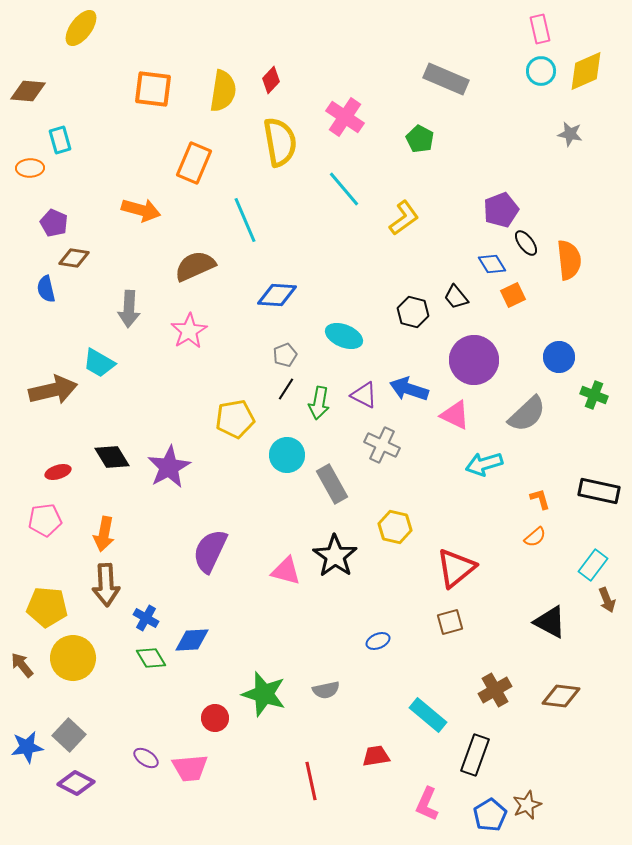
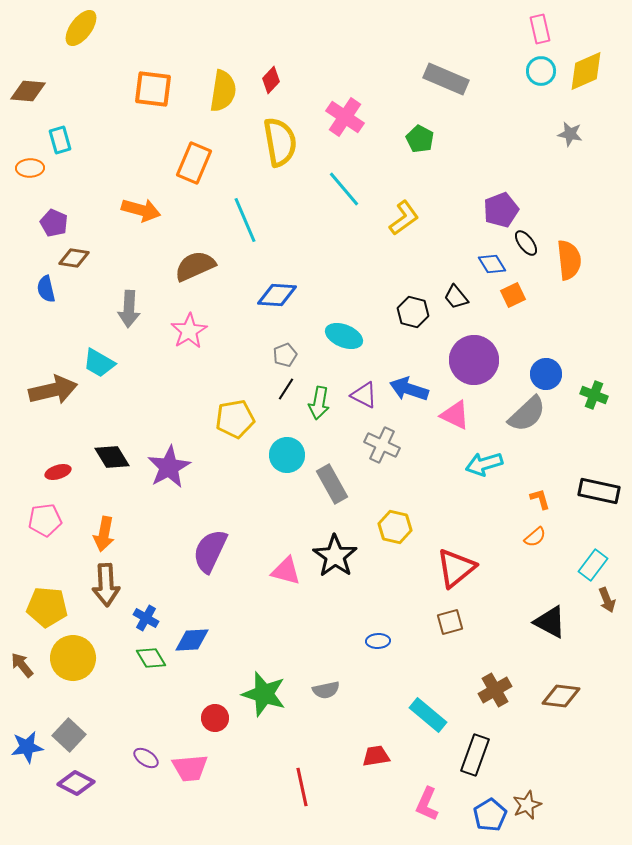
blue circle at (559, 357): moved 13 px left, 17 px down
blue ellipse at (378, 641): rotated 20 degrees clockwise
red line at (311, 781): moved 9 px left, 6 px down
